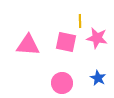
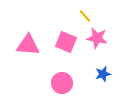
yellow line: moved 5 px right, 5 px up; rotated 40 degrees counterclockwise
pink square: rotated 10 degrees clockwise
blue star: moved 5 px right, 4 px up; rotated 28 degrees clockwise
